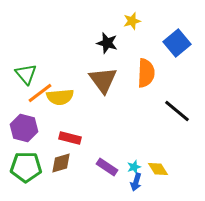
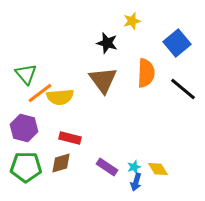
black line: moved 6 px right, 22 px up
